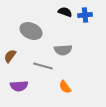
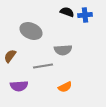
black semicircle: moved 2 px right
gray line: rotated 24 degrees counterclockwise
orange semicircle: rotated 80 degrees counterclockwise
